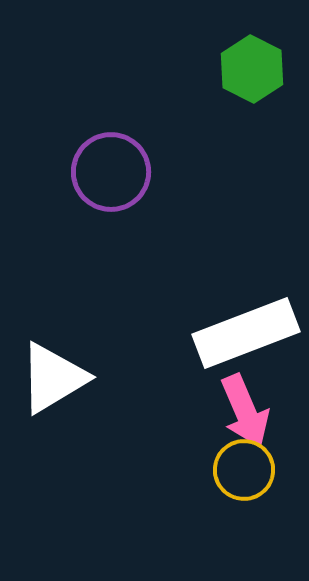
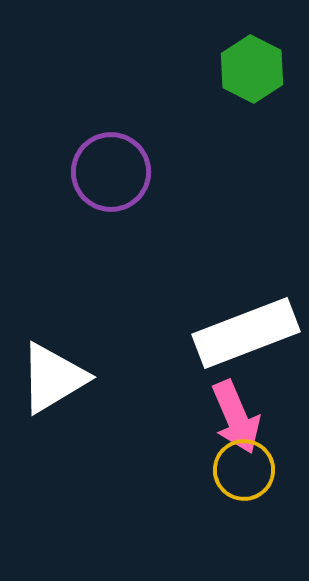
pink arrow: moved 9 px left, 6 px down
